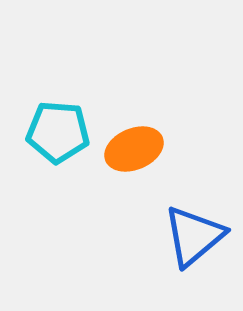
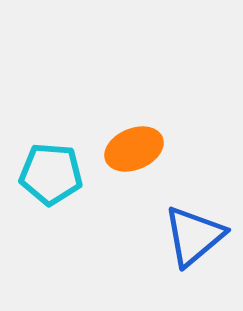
cyan pentagon: moved 7 px left, 42 px down
